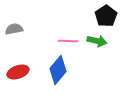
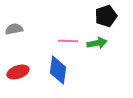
black pentagon: rotated 15 degrees clockwise
green arrow: moved 2 px down; rotated 24 degrees counterclockwise
blue diamond: rotated 32 degrees counterclockwise
